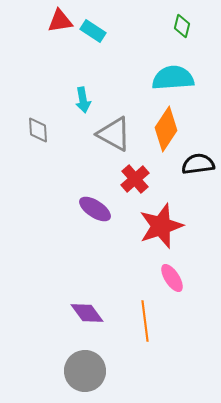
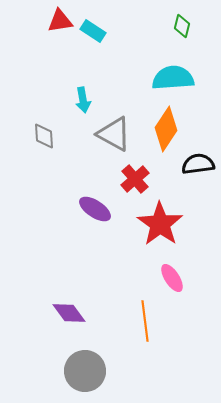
gray diamond: moved 6 px right, 6 px down
red star: moved 1 px left, 2 px up; rotated 18 degrees counterclockwise
purple diamond: moved 18 px left
